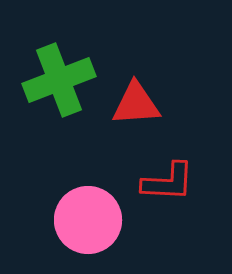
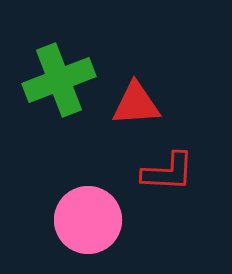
red L-shape: moved 10 px up
